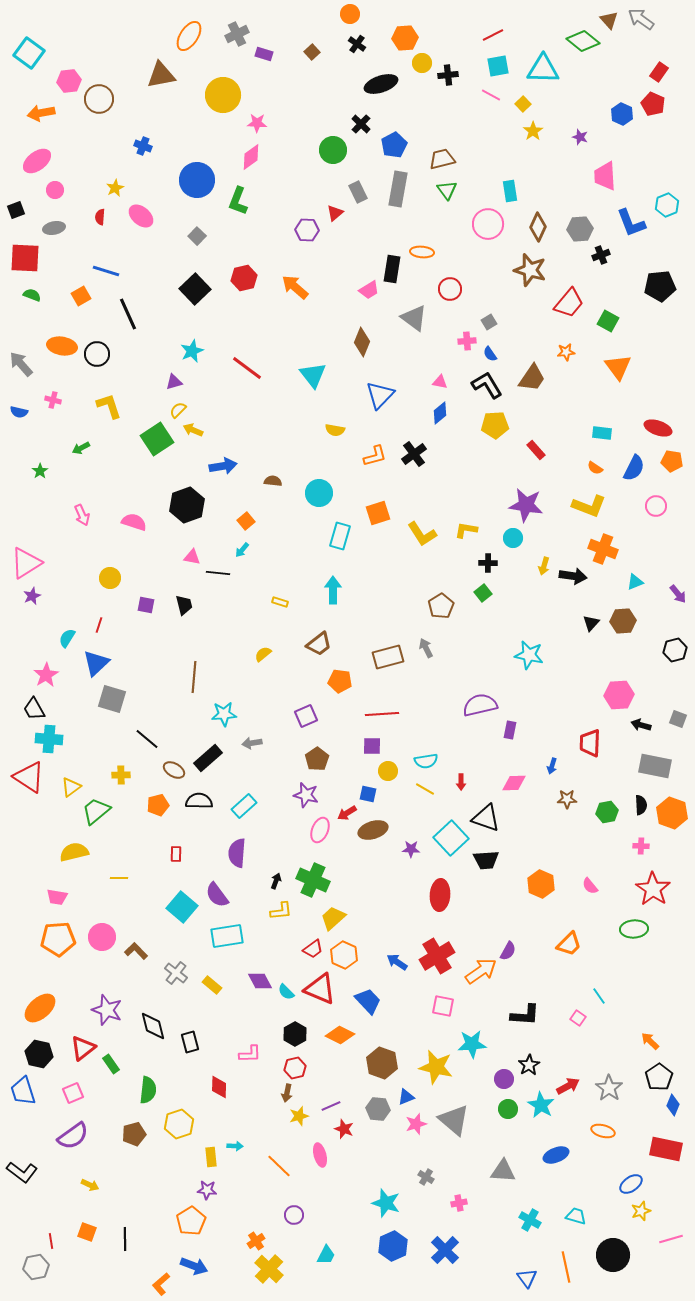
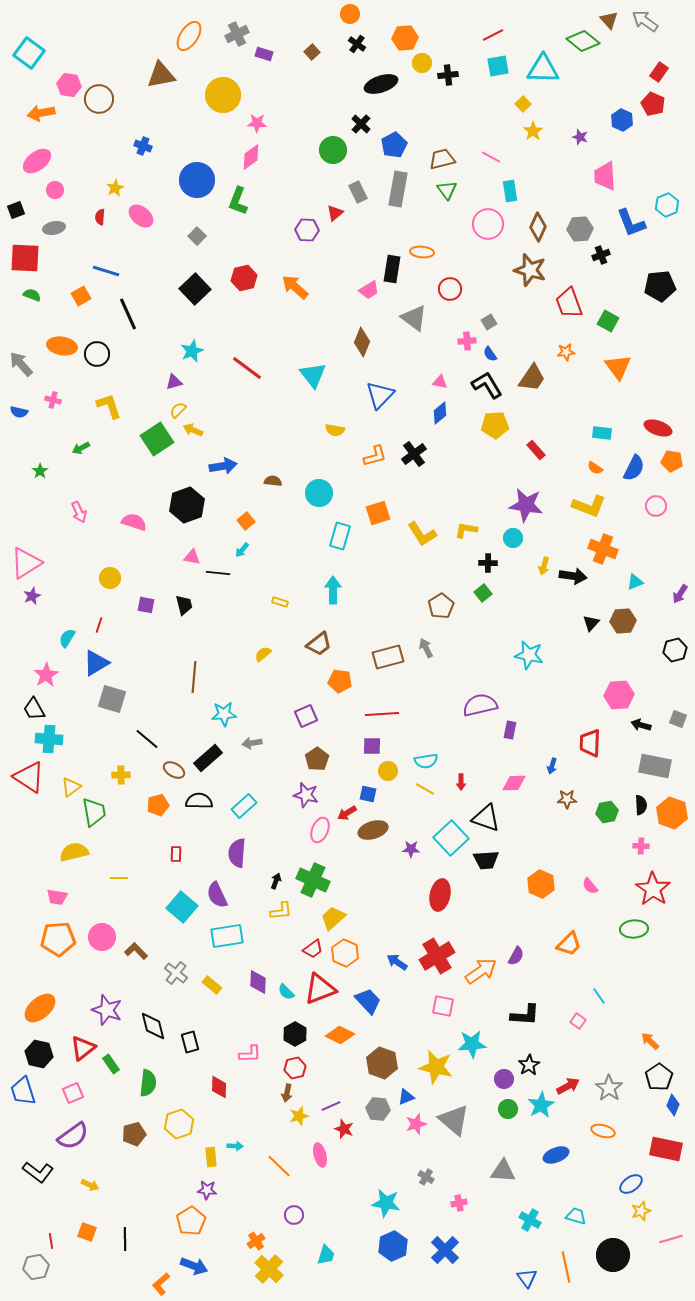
gray arrow at (641, 19): moved 4 px right, 2 px down
pink hexagon at (69, 81): moved 4 px down; rotated 15 degrees clockwise
pink line at (491, 95): moved 62 px down
blue hexagon at (622, 114): moved 6 px down
red trapezoid at (569, 303): rotated 120 degrees clockwise
pink arrow at (82, 515): moved 3 px left, 3 px up
purple arrow at (678, 594): moved 2 px right; rotated 72 degrees clockwise
blue triangle at (96, 663): rotated 12 degrees clockwise
green trapezoid at (96, 811): moved 2 px left, 1 px down; rotated 120 degrees clockwise
purple semicircle at (217, 895): rotated 12 degrees clockwise
red ellipse at (440, 895): rotated 8 degrees clockwise
purple semicircle at (508, 951): moved 8 px right, 5 px down
orange hexagon at (344, 955): moved 1 px right, 2 px up
purple diamond at (260, 981): moved 2 px left, 1 px down; rotated 30 degrees clockwise
red triangle at (320, 989): rotated 44 degrees counterclockwise
pink square at (578, 1018): moved 3 px down
green semicircle at (148, 1090): moved 7 px up
cyan star at (541, 1105): rotated 12 degrees clockwise
black L-shape at (22, 1172): moved 16 px right
cyan star at (386, 1203): rotated 8 degrees counterclockwise
cyan trapezoid at (326, 1255): rotated 10 degrees counterclockwise
